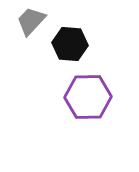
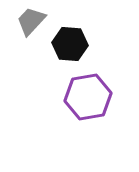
purple hexagon: rotated 9 degrees counterclockwise
